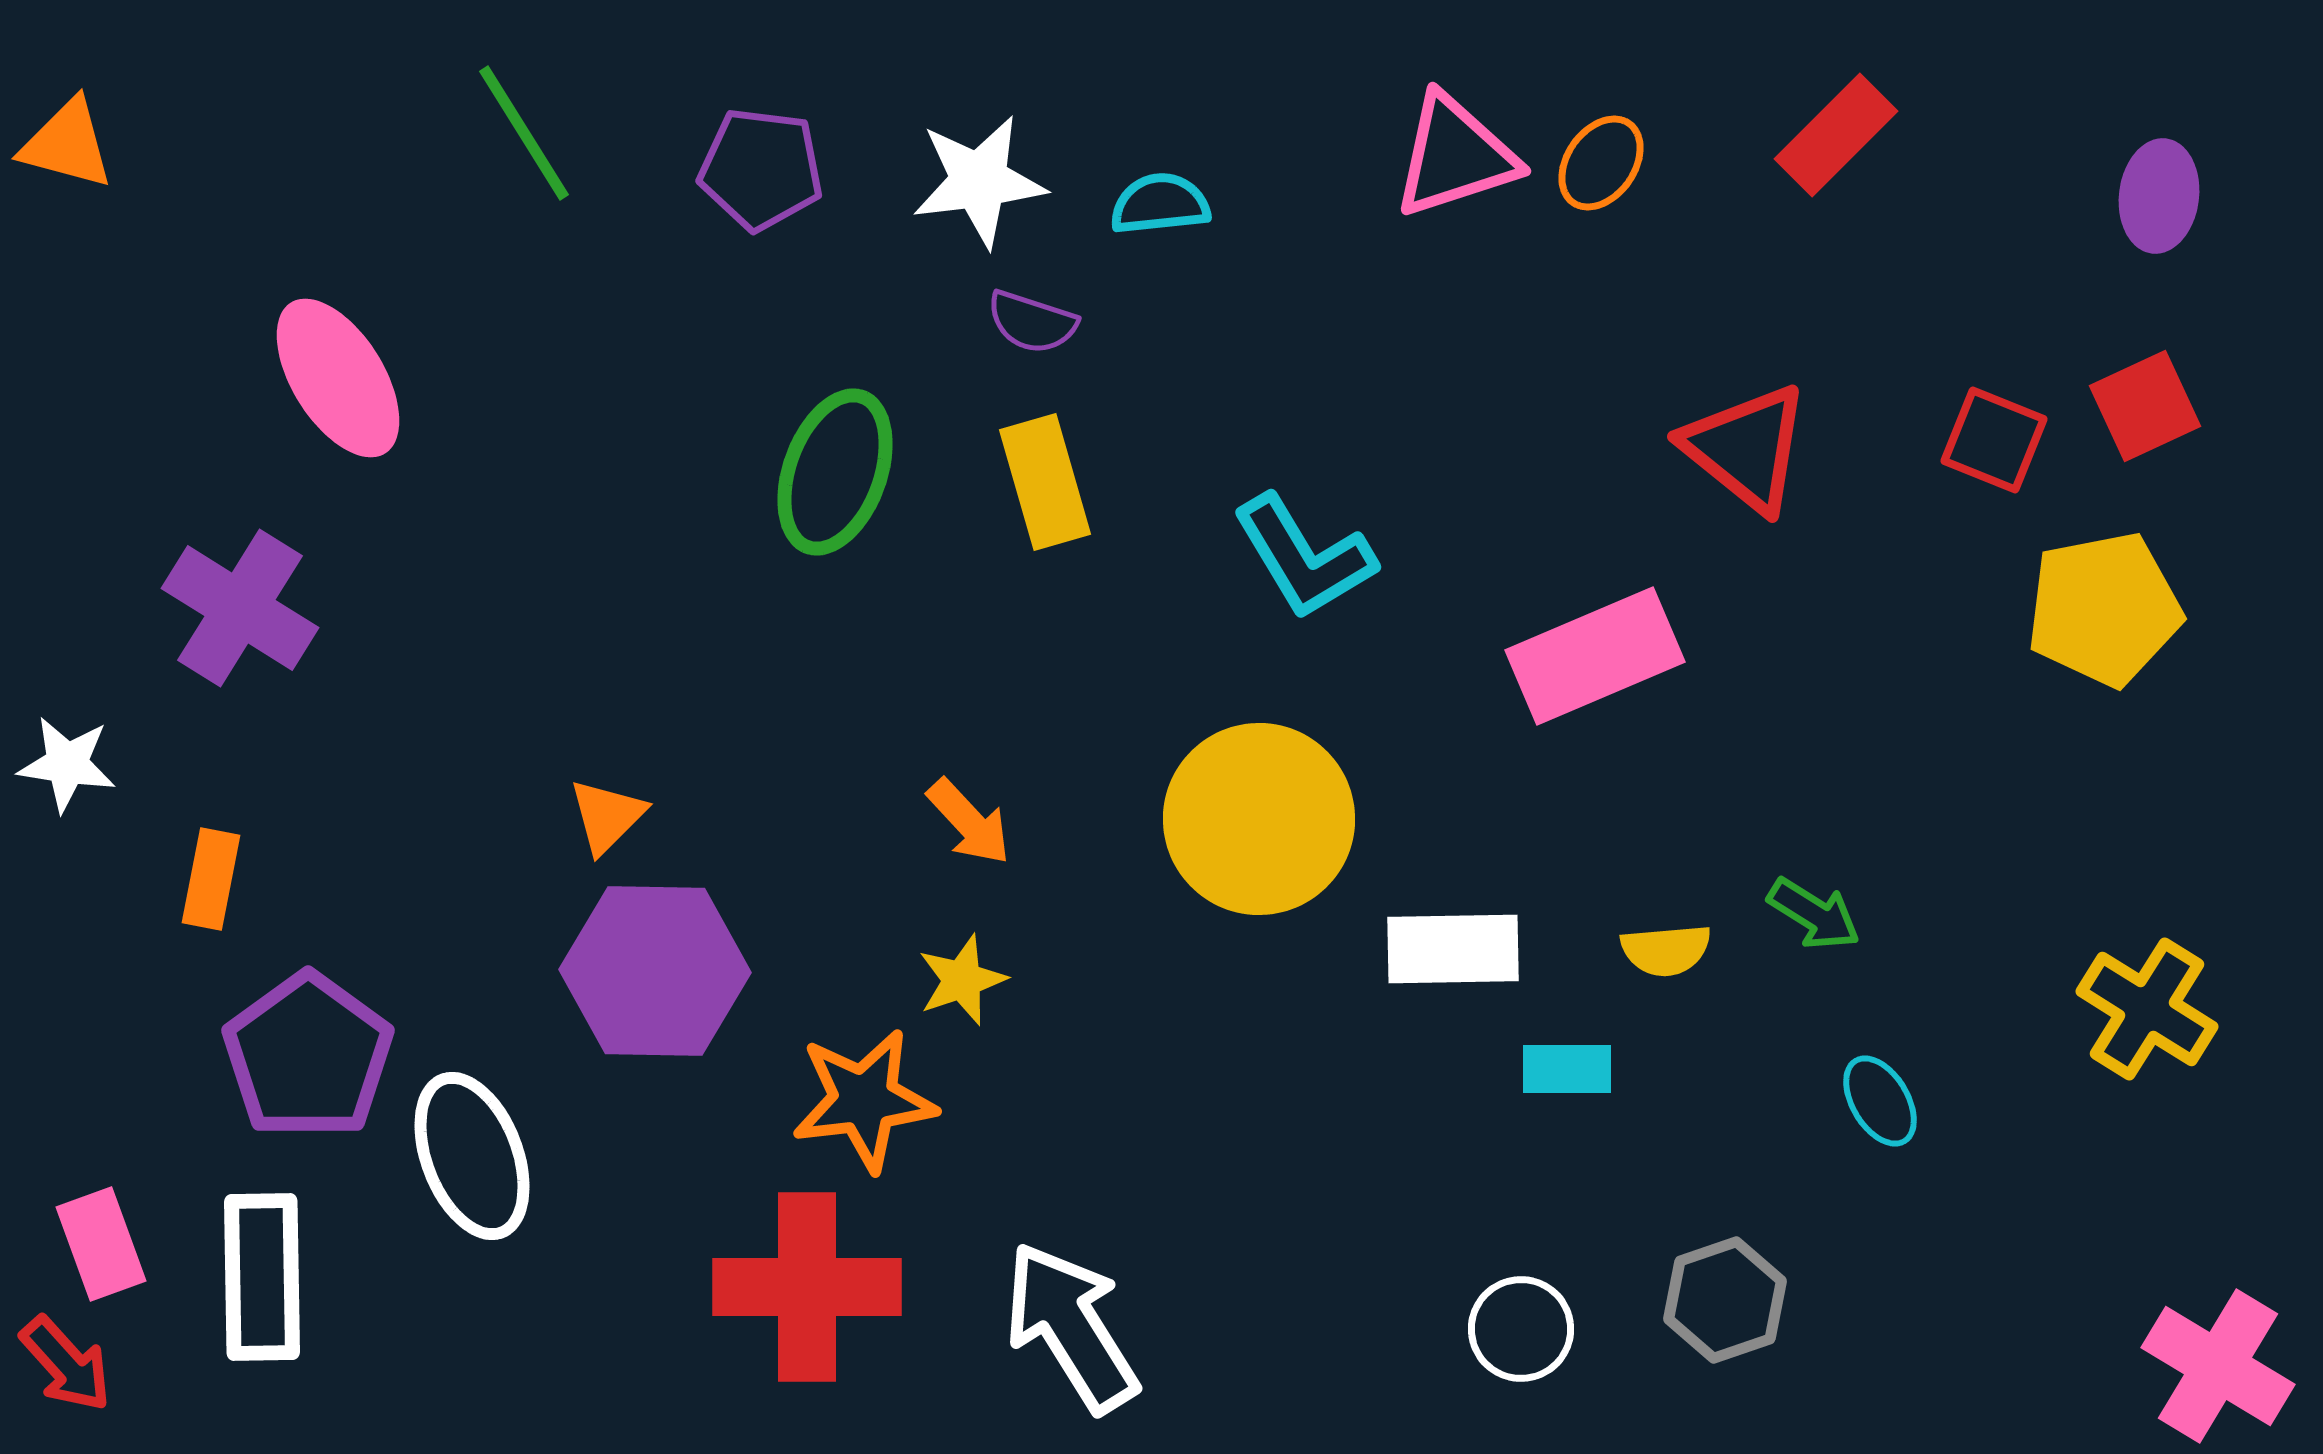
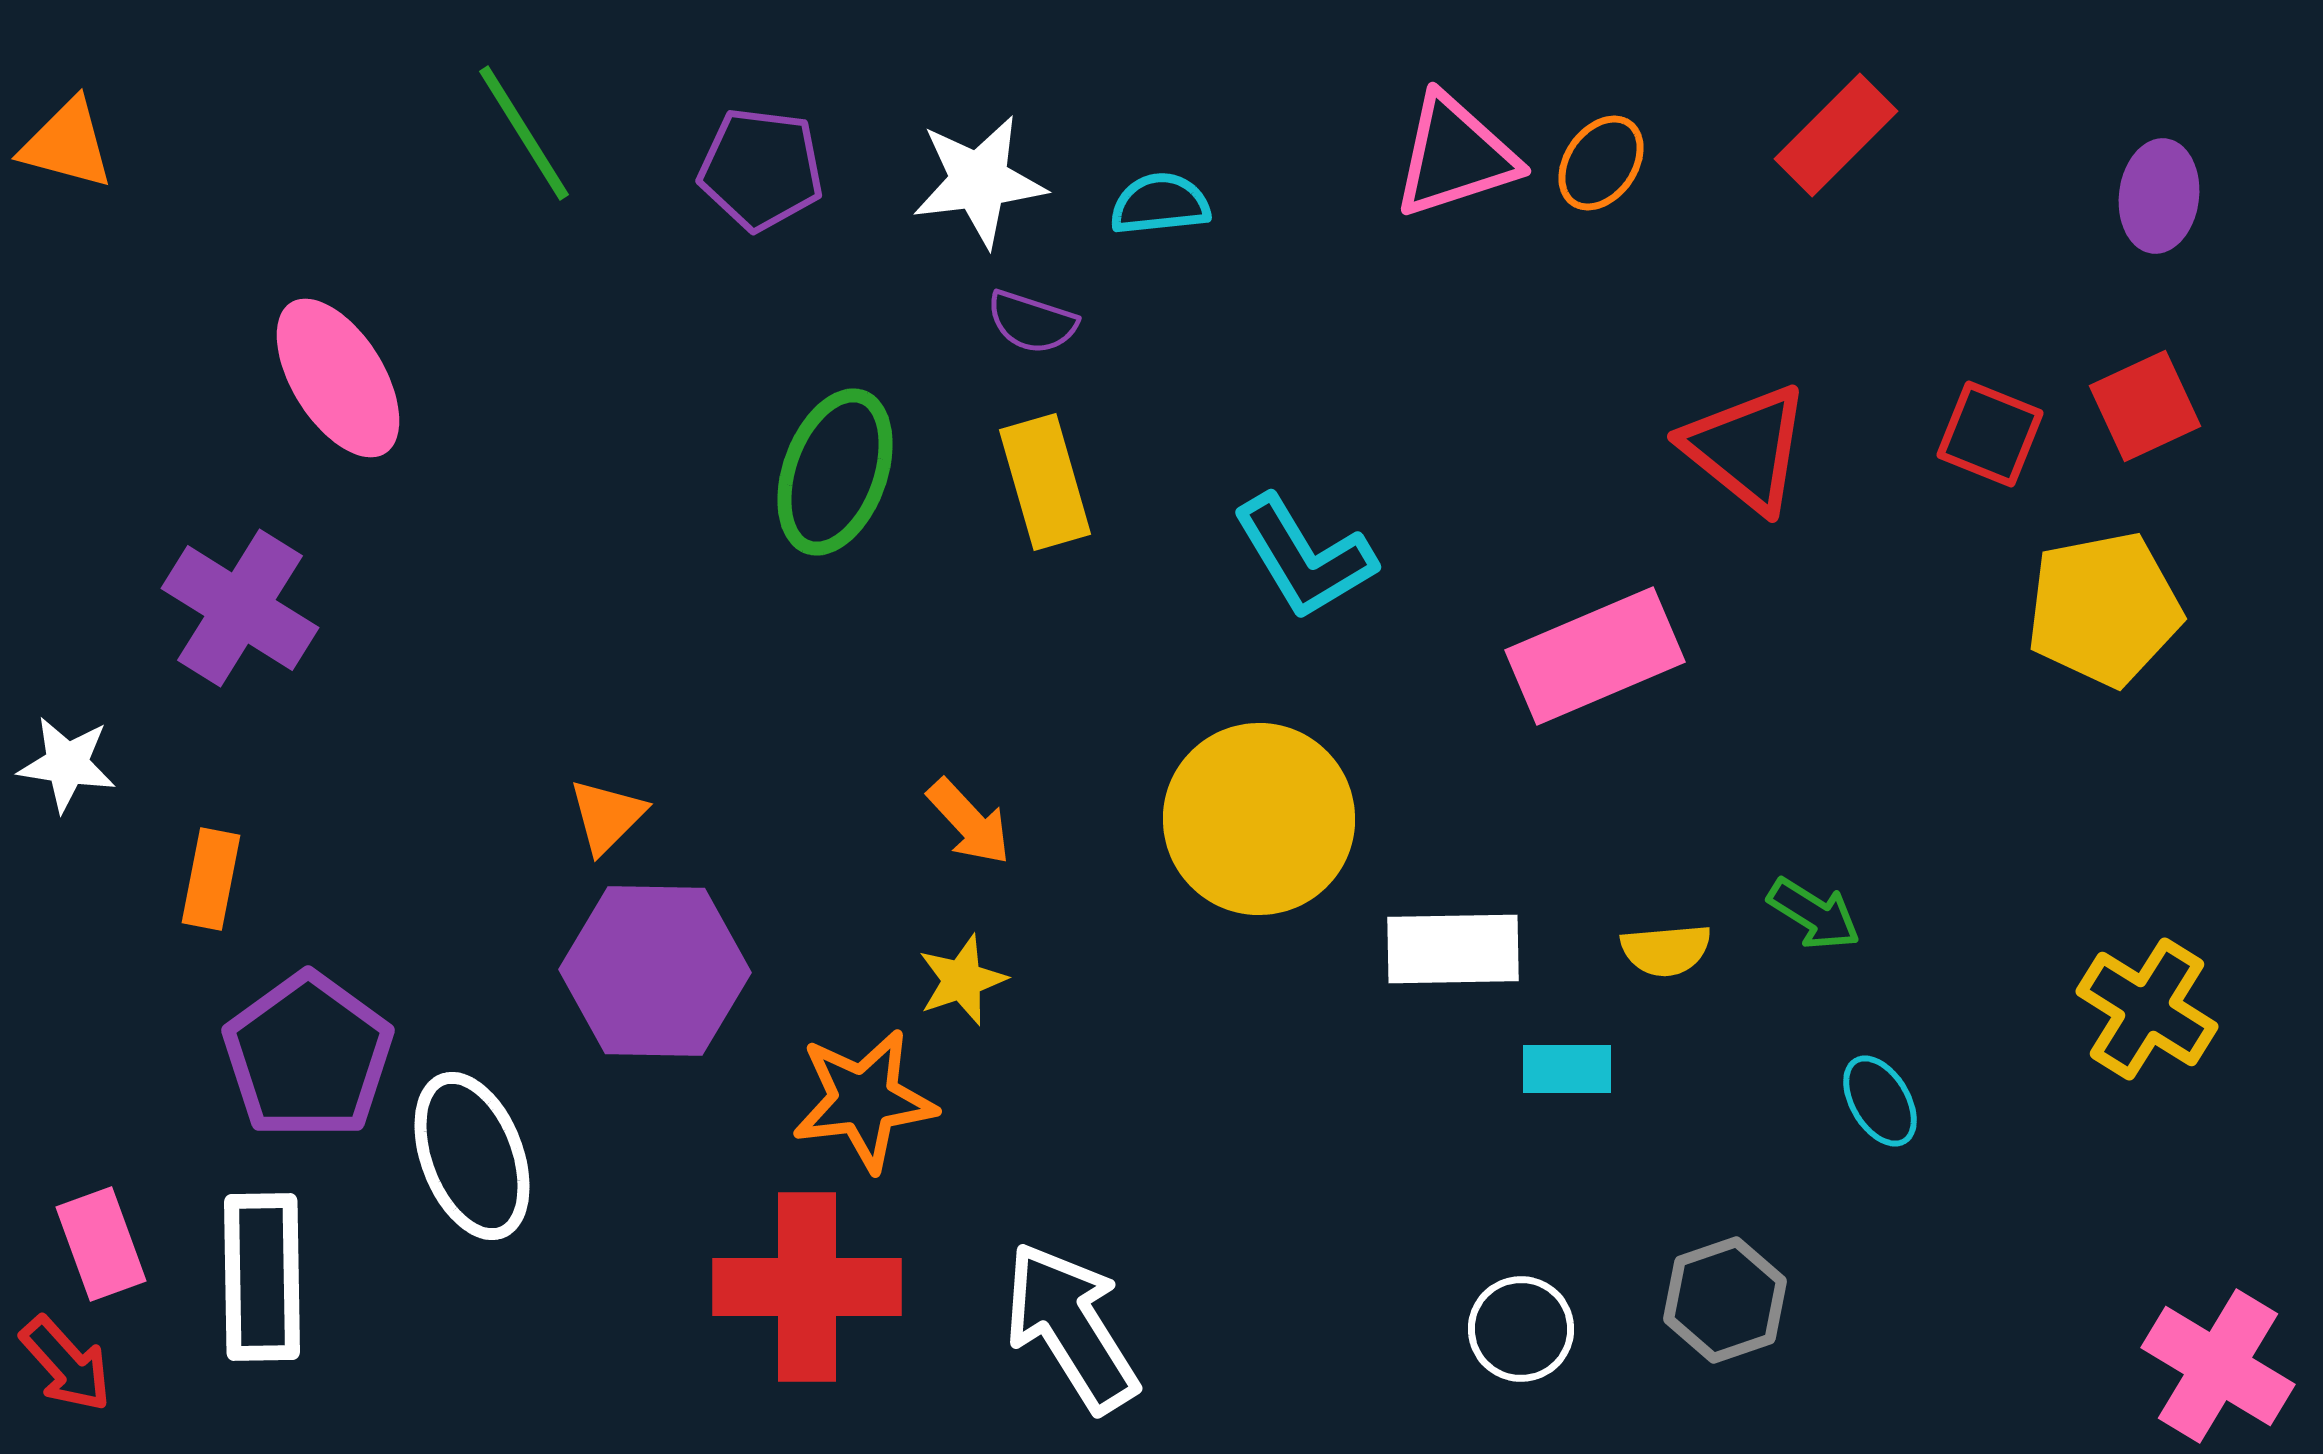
red square at (1994, 440): moved 4 px left, 6 px up
